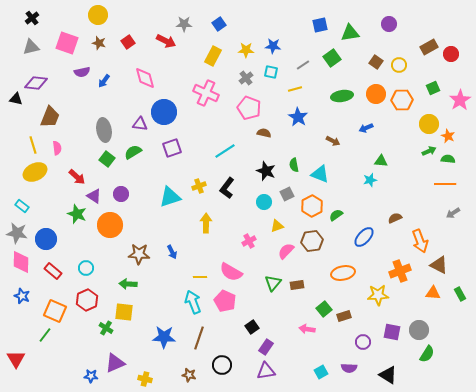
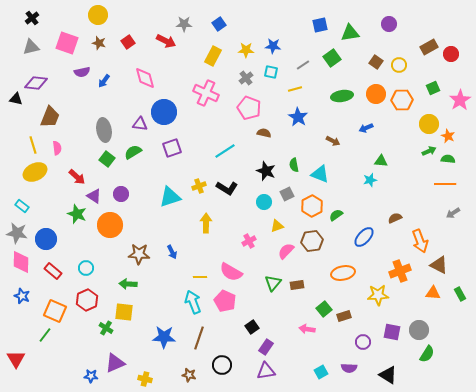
black L-shape at (227, 188): rotated 95 degrees counterclockwise
